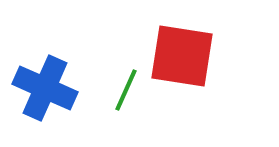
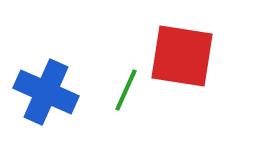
blue cross: moved 1 px right, 4 px down
